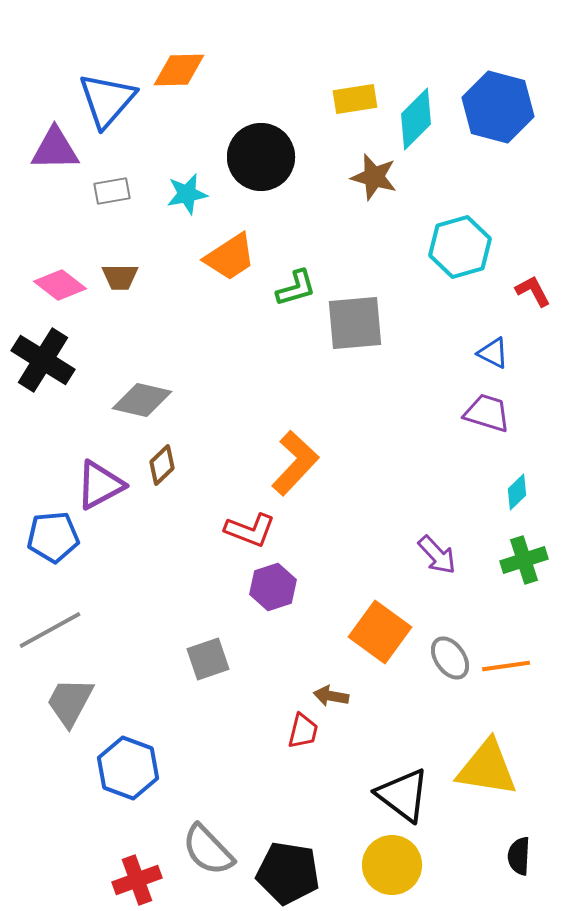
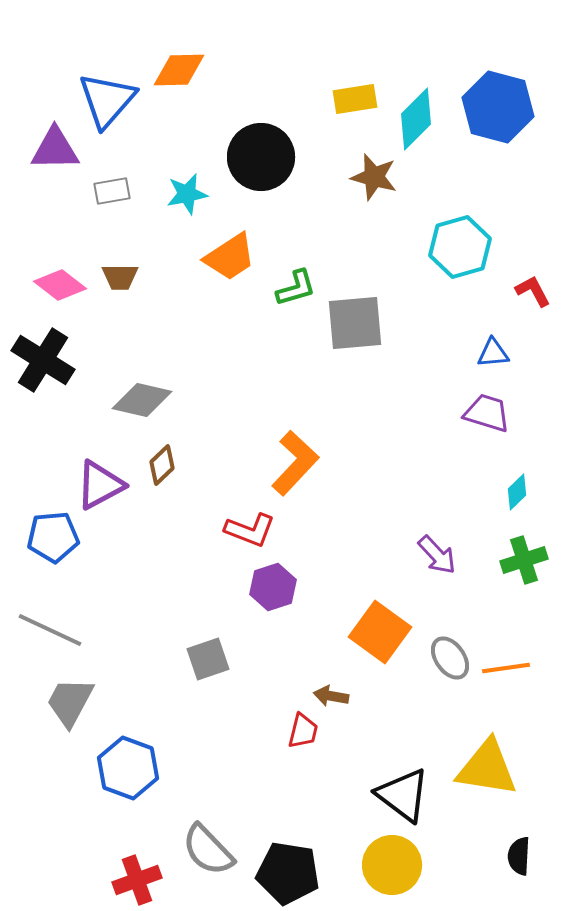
blue triangle at (493, 353): rotated 32 degrees counterclockwise
gray line at (50, 630): rotated 54 degrees clockwise
orange line at (506, 666): moved 2 px down
